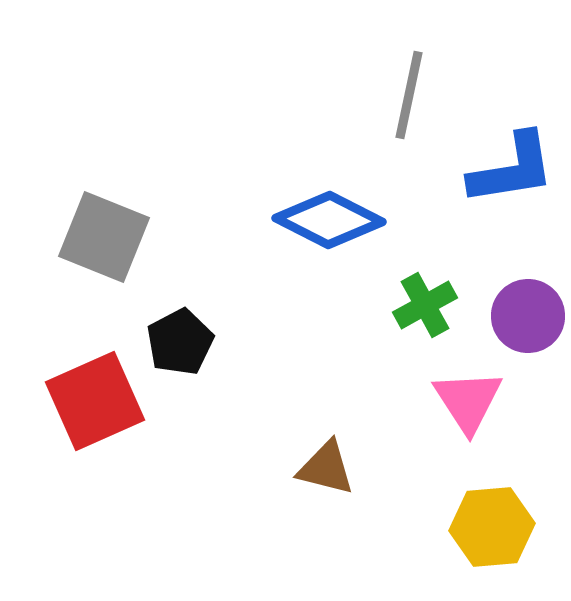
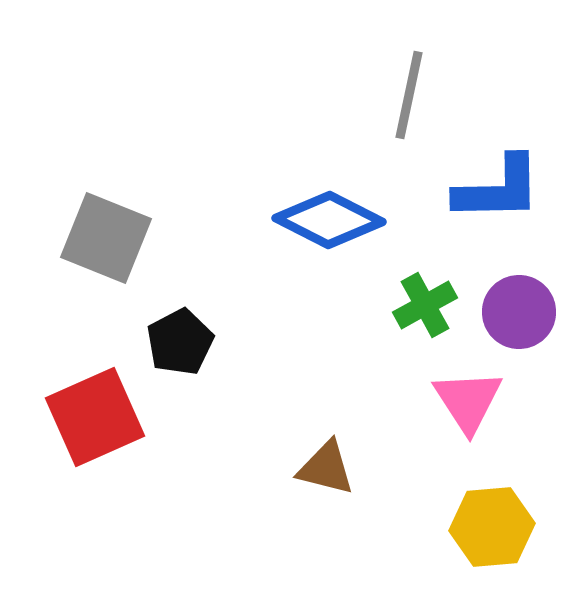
blue L-shape: moved 14 px left, 20 px down; rotated 8 degrees clockwise
gray square: moved 2 px right, 1 px down
purple circle: moved 9 px left, 4 px up
red square: moved 16 px down
